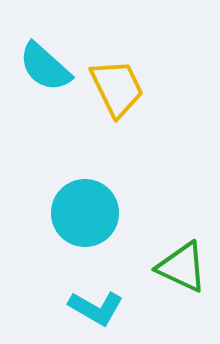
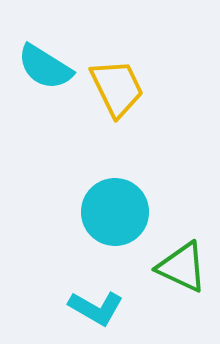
cyan semicircle: rotated 10 degrees counterclockwise
cyan circle: moved 30 px right, 1 px up
